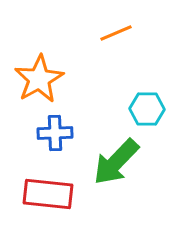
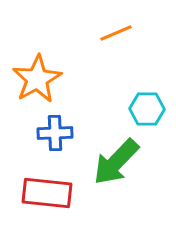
orange star: moved 2 px left
red rectangle: moved 1 px left, 1 px up
